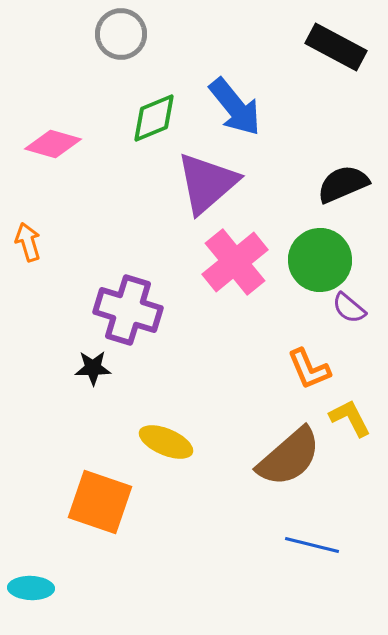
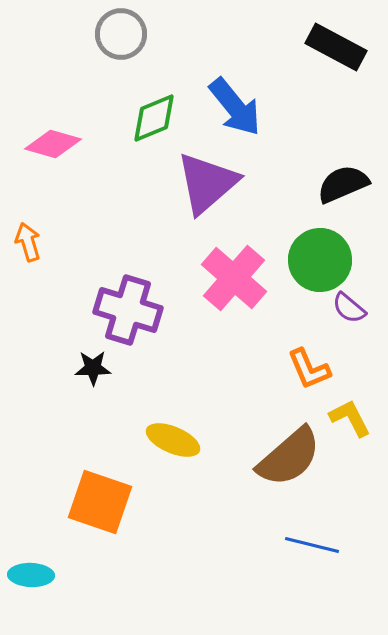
pink cross: moved 1 px left, 16 px down; rotated 10 degrees counterclockwise
yellow ellipse: moved 7 px right, 2 px up
cyan ellipse: moved 13 px up
